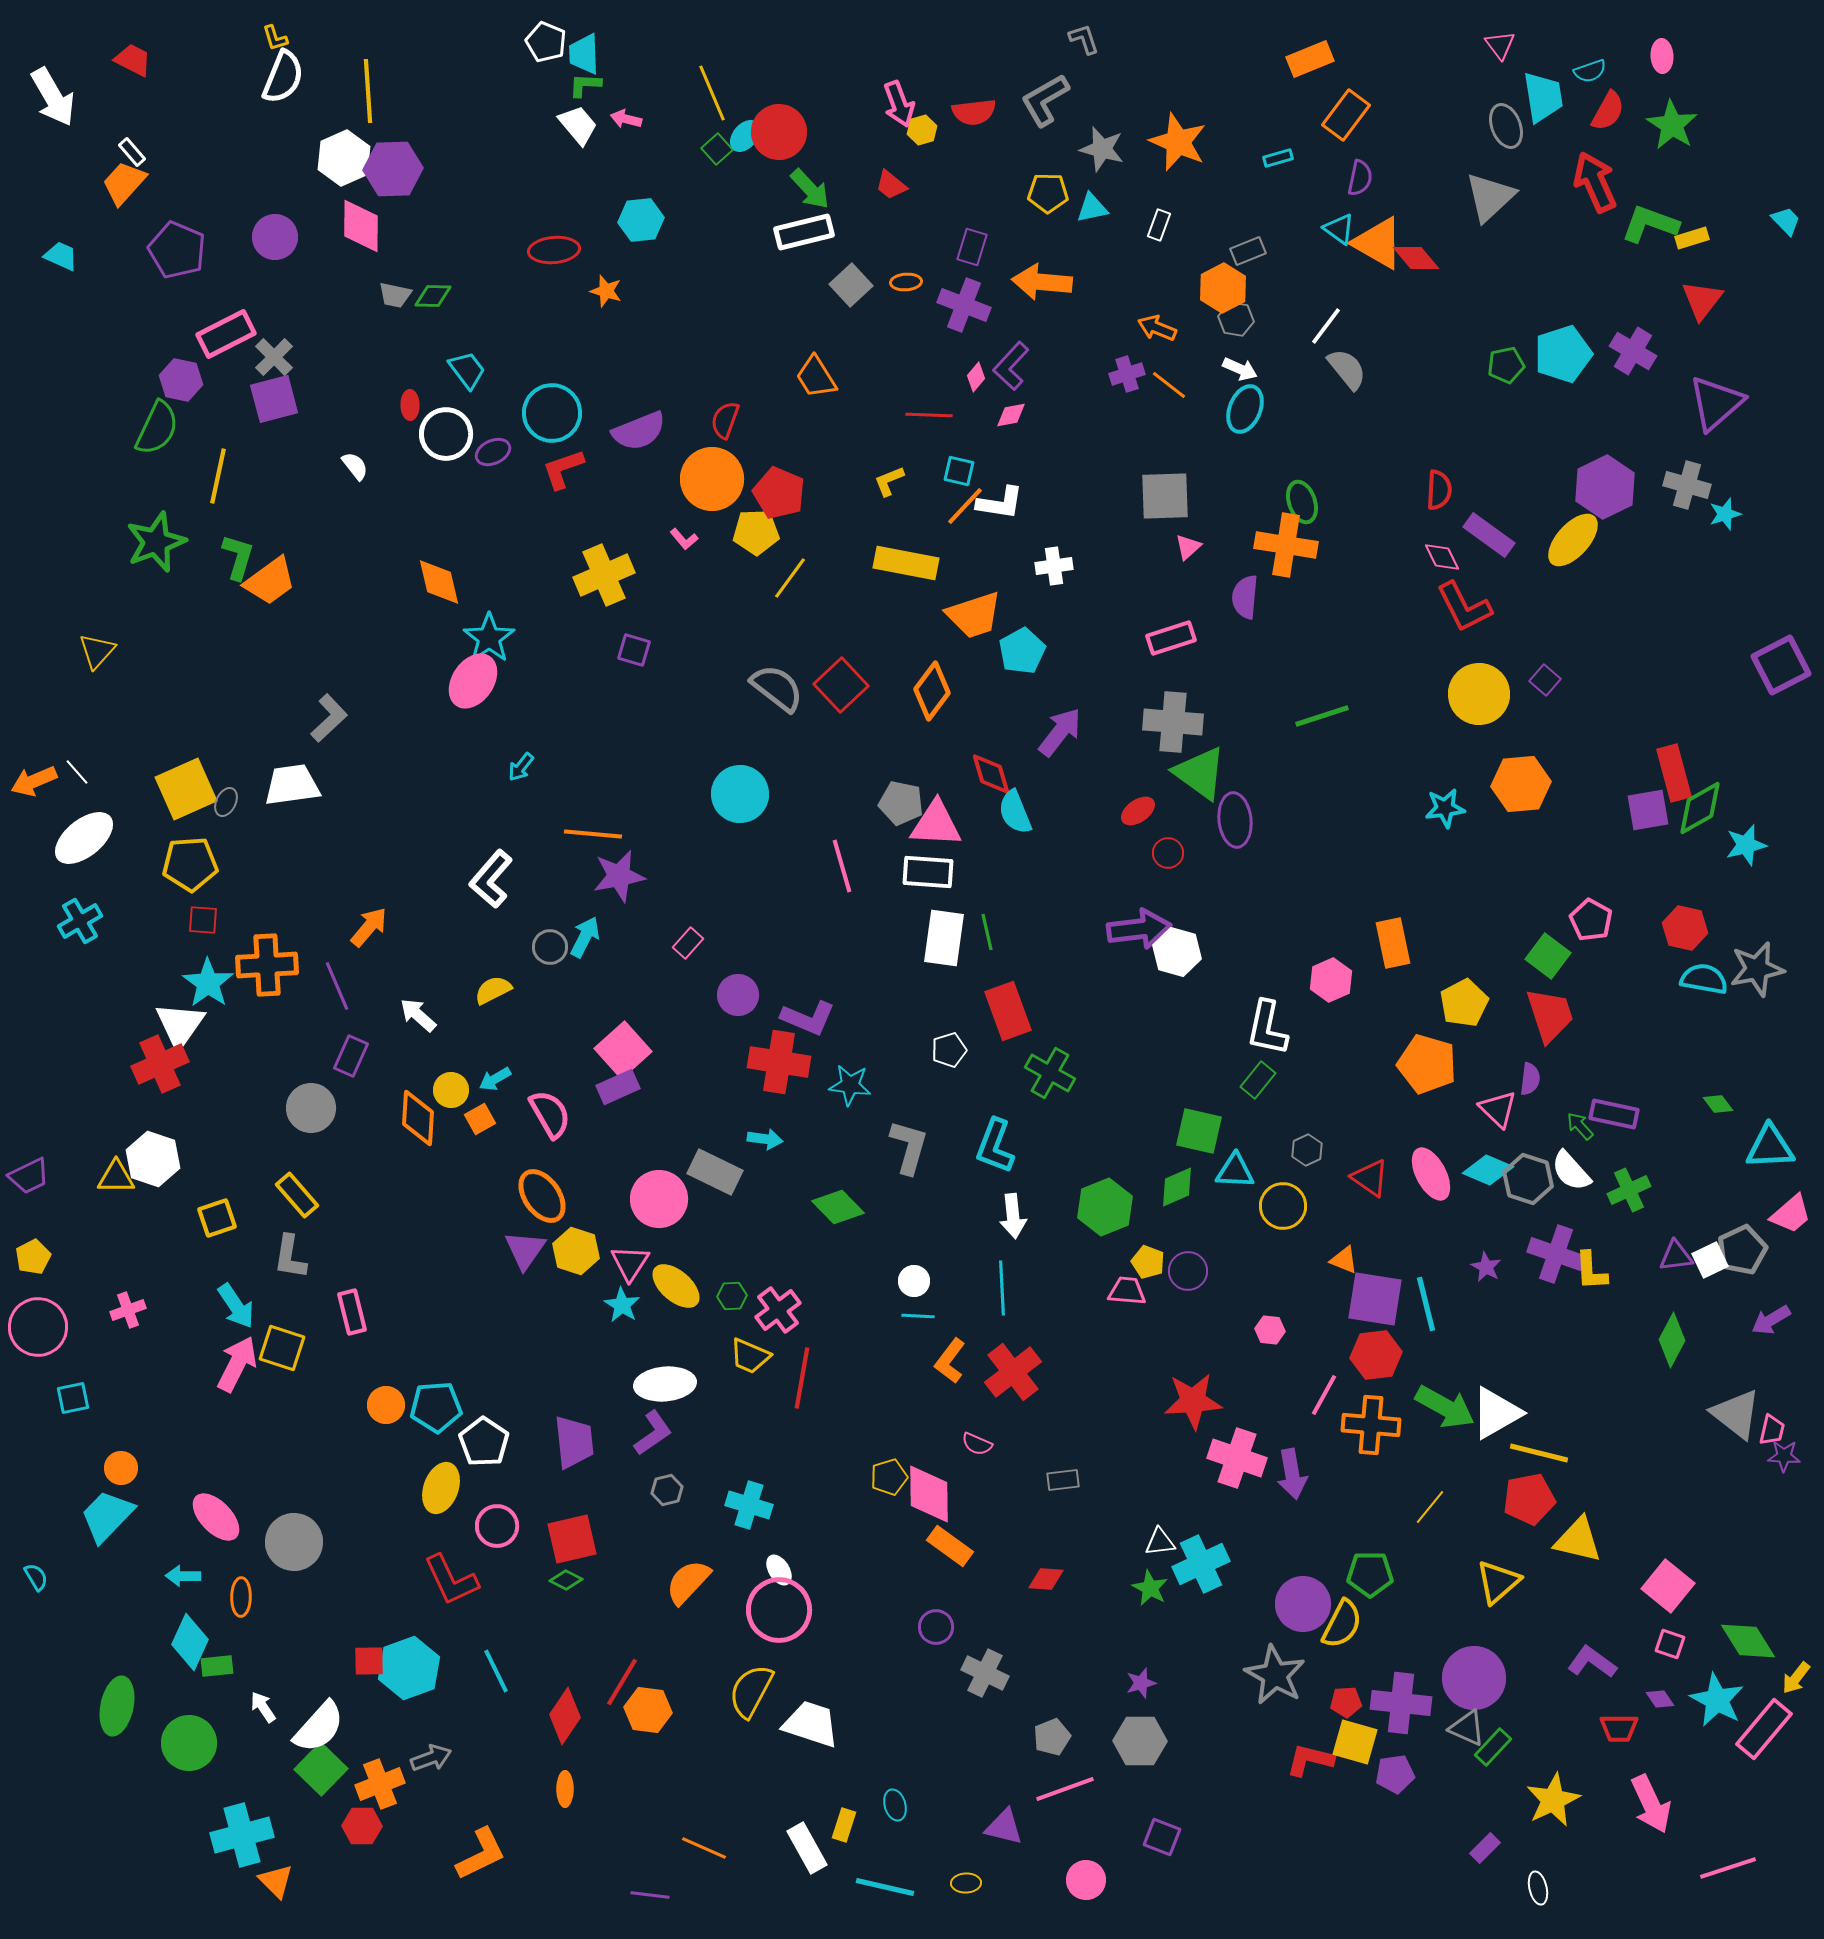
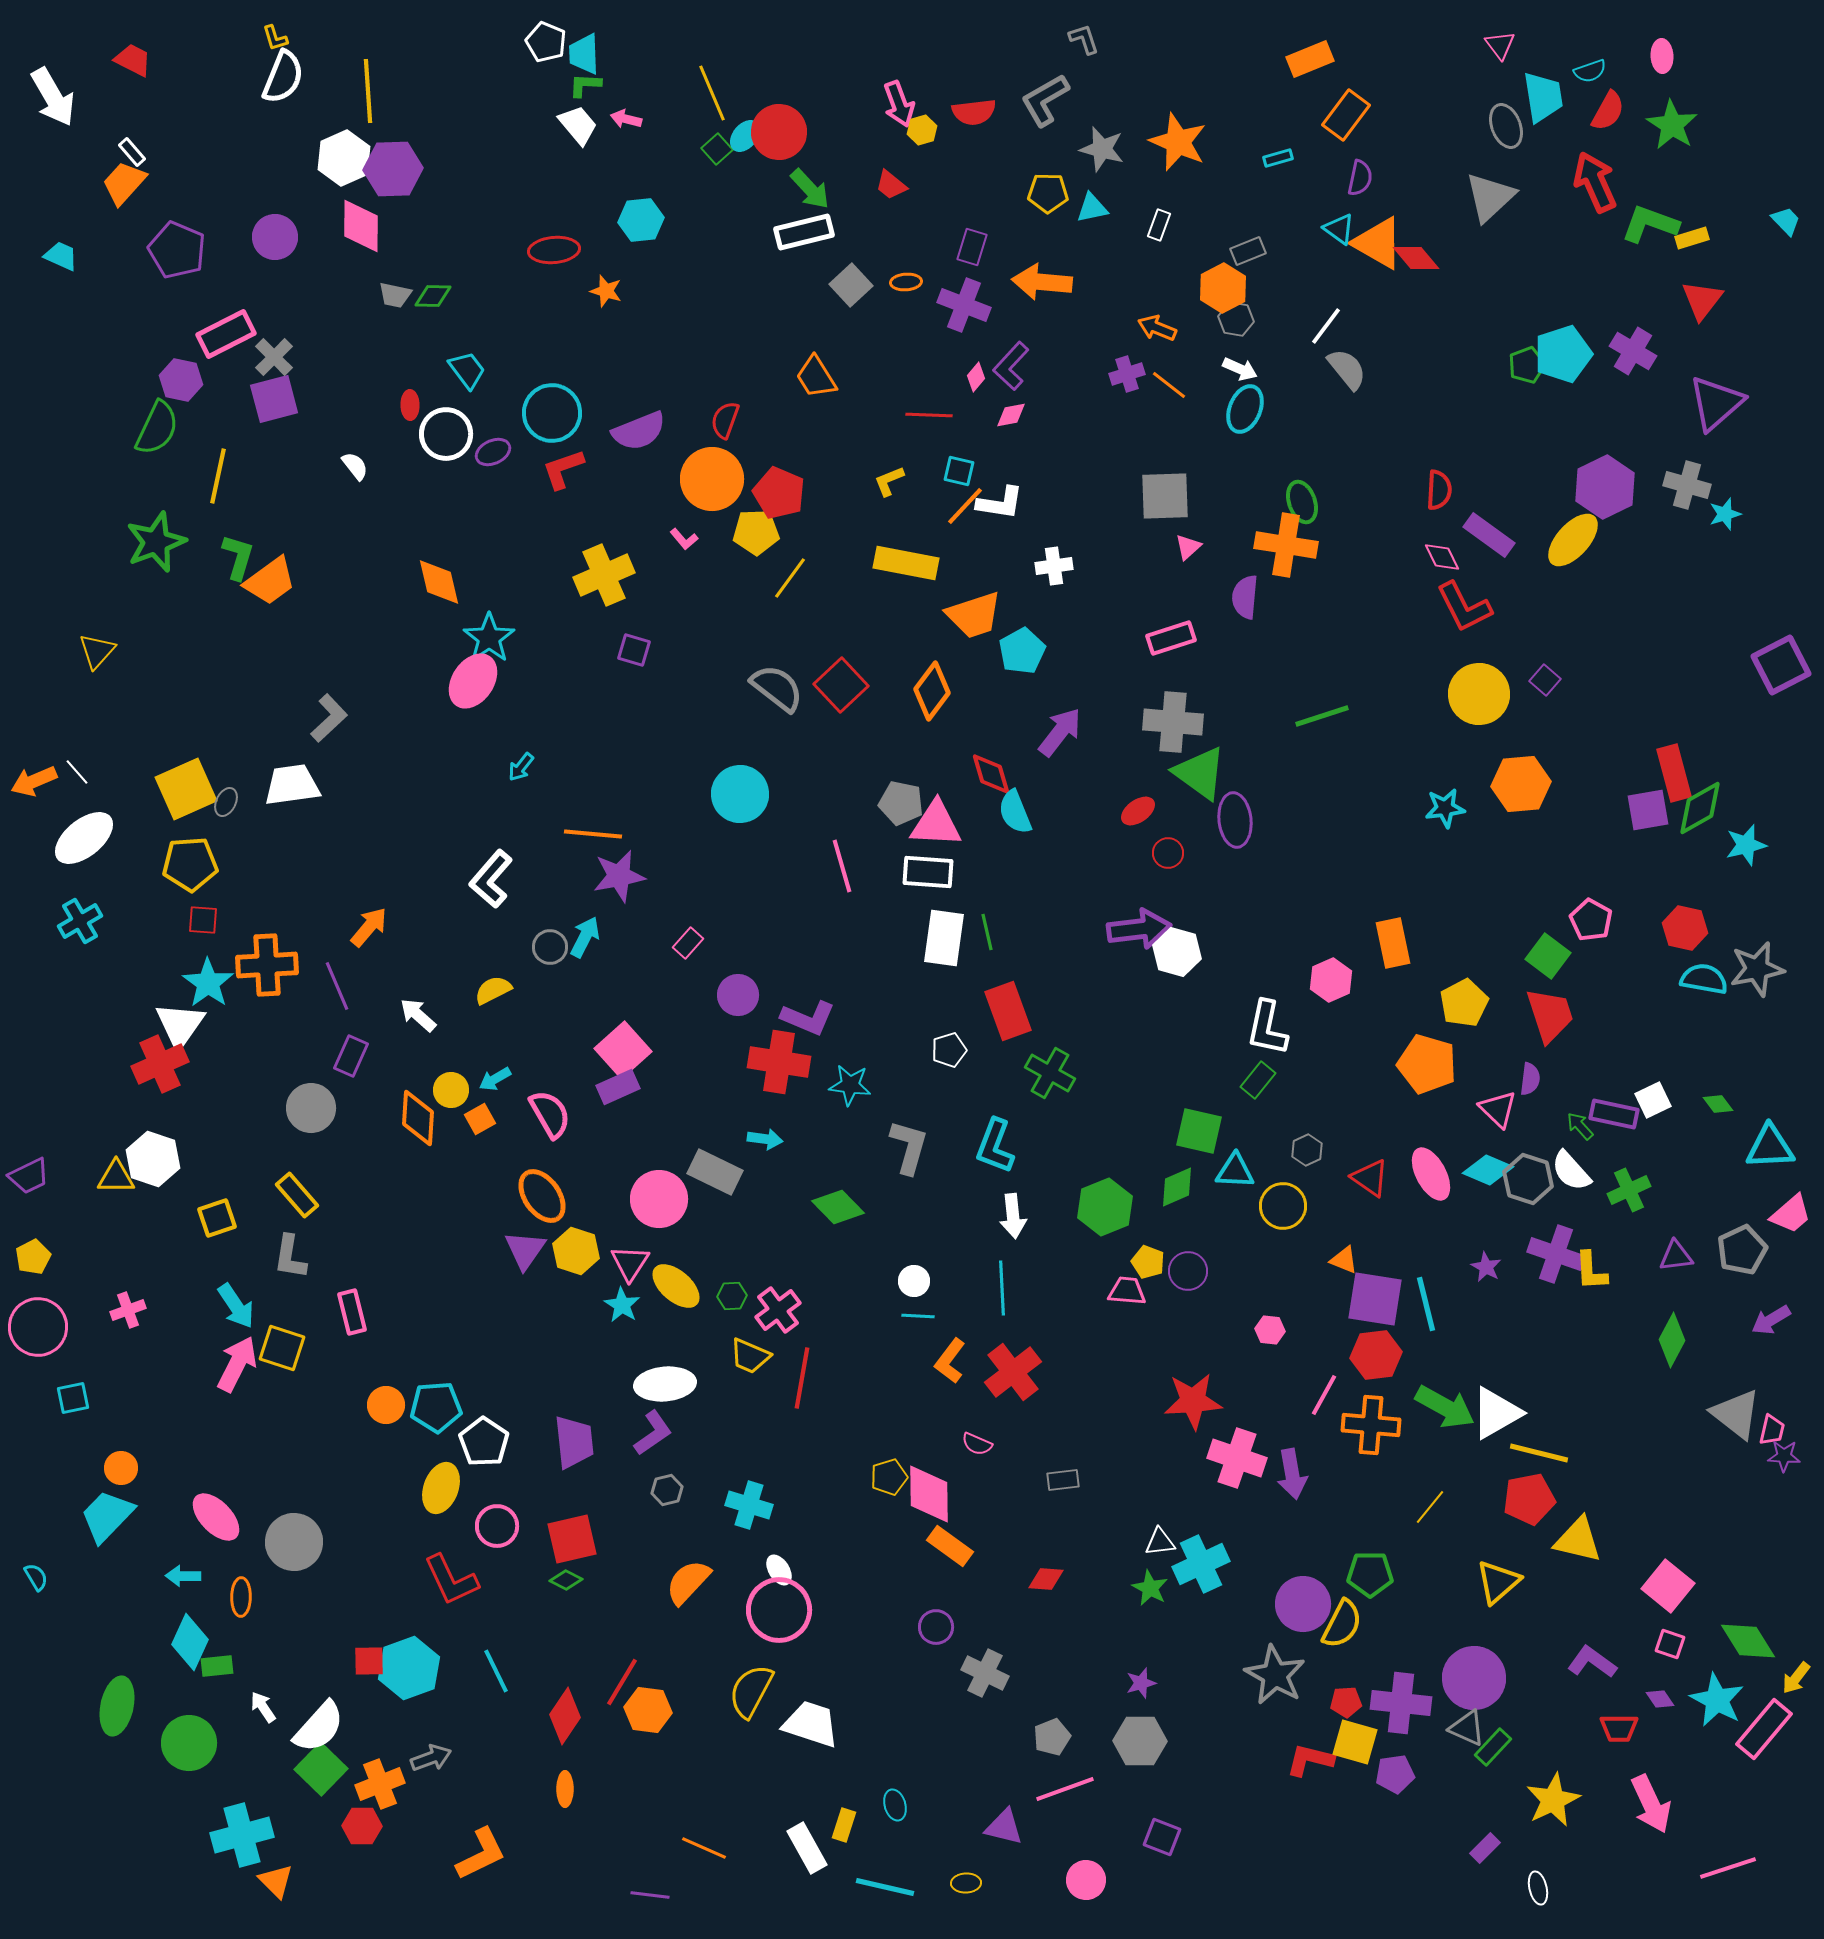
green pentagon at (1506, 365): moved 21 px right; rotated 9 degrees counterclockwise
white square at (1710, 1260): moved 57 px left, 160 px up
